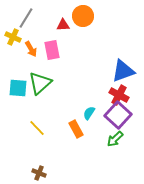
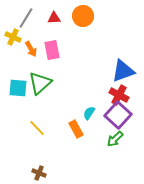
red triangle: moved 9 px left, 7 px up
